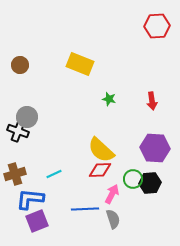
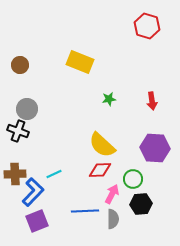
red hexagon: moved 10 px left; rotated 20 degrees clockwise
yellow rectangle: moved 2 px up
green star: rotated 24 degrees counterclockwise
gray circle: moved 8 px up
yellow semicircle: moved 1 px right, 5 px up
brown cross: rotated 15 degrees clockwise
black hexagon: moved 9 px left, 21 px down
blue L-shape: moved 3 px right, 7 px up; rotated 128 degrees clockwise
blue line: moved 2 px down
gray semicircle: rotated 18 degrees clockwise
